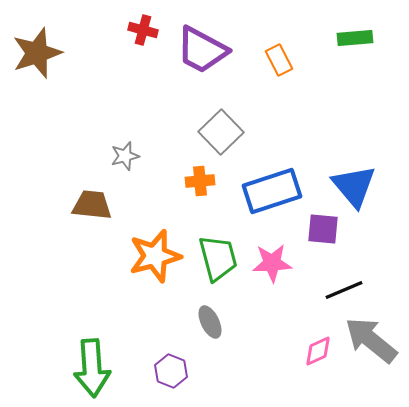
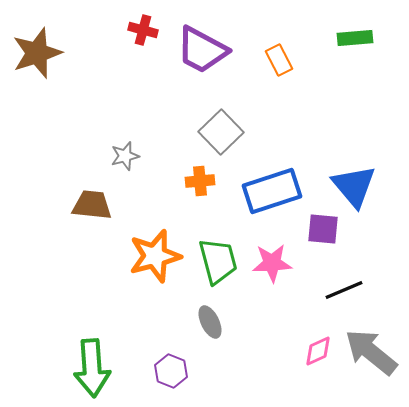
green trapezoid: moved 3 px down
gray arrow: moved 12 px down
